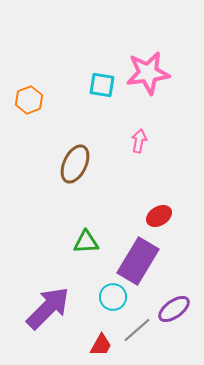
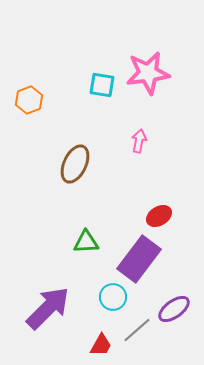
purple rectangle: moved 1 px right, 2 px up; rotated 6 degrees clockwise
